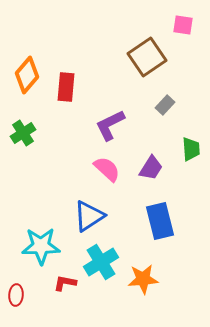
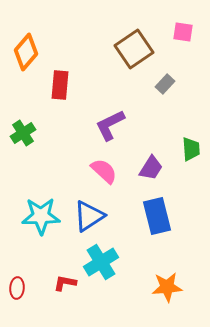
pink square: moved 7 px down
brown square: moved 13 px left, 8 px up
orange diamond: moved 1 px left, 23 px up
red rectangle: moved 6 px left, 2 px up
gray rectangle: moved 21 px up
pink semicircle: moved 3 px left, 2 px down
blue rectangle: moved 3 px left, 5 px up
cyan star: moved 30 px up
orange star: moved 24 px right, 8 px down
red ellipse: moved 1 px right, 7 px up
